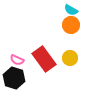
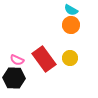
black hexagon: rotated 15 degrees counterclockwise
